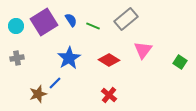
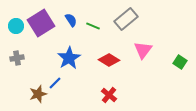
purple square: moved 3 px left, 1 px down
